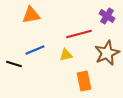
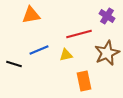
blue line: moved 4 px right
